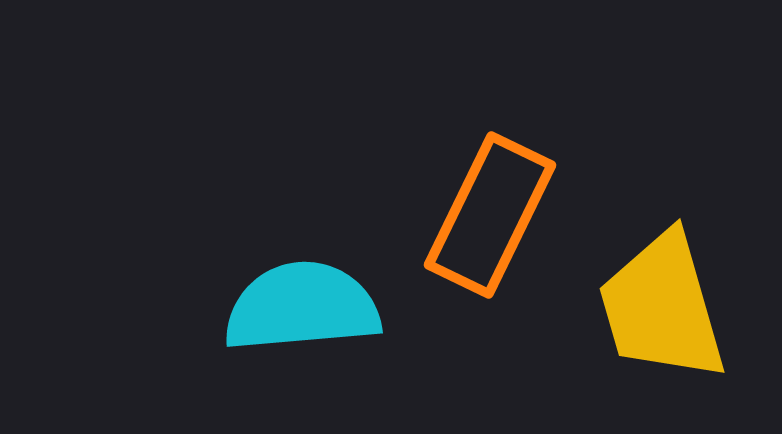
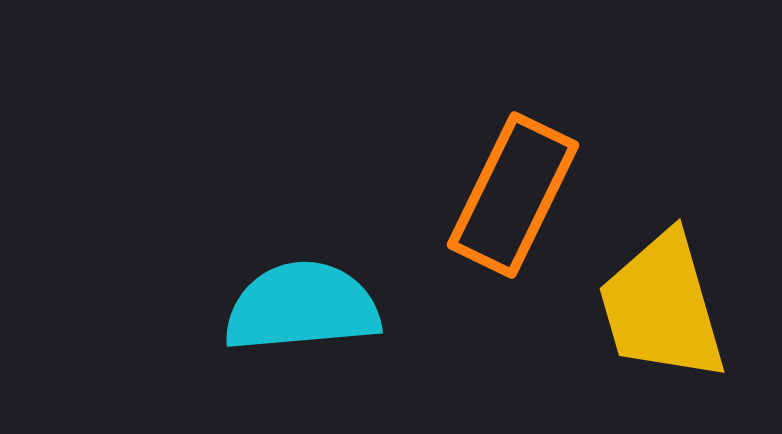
orange rectangle: moved 23 px right, 20 px up
